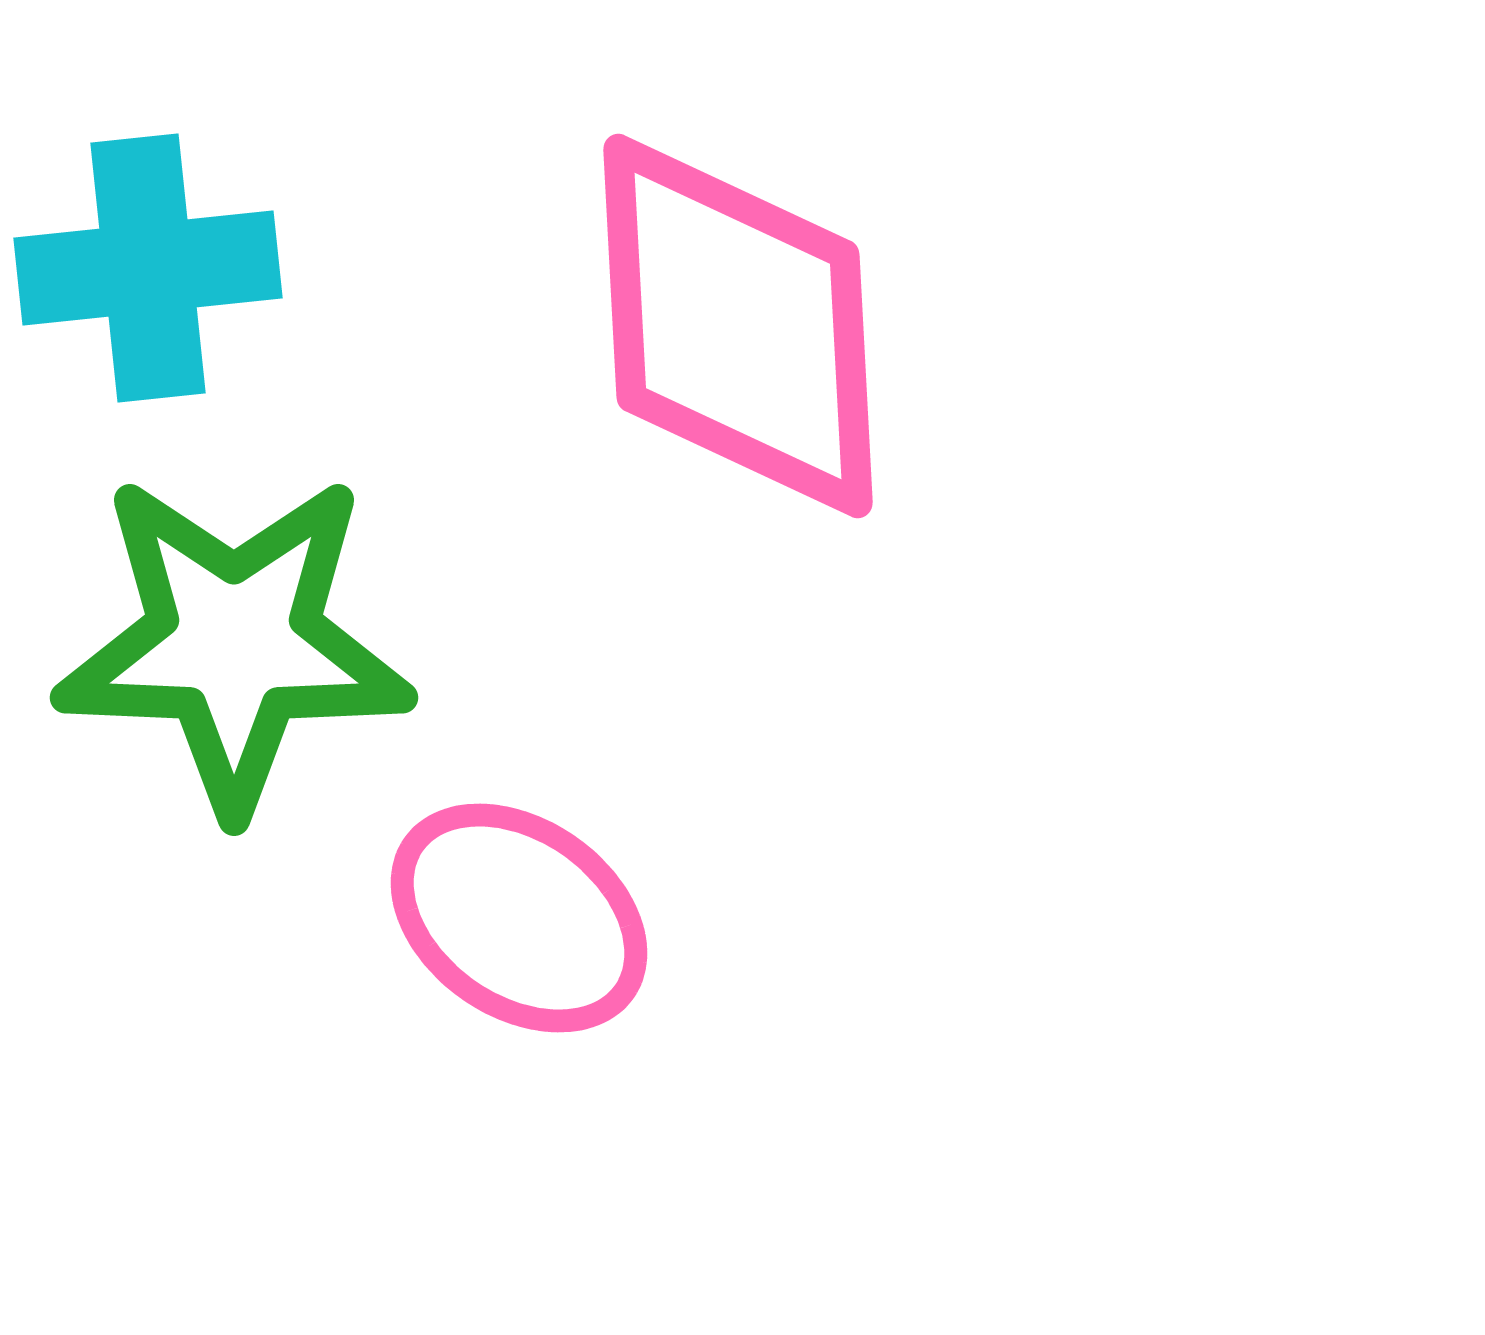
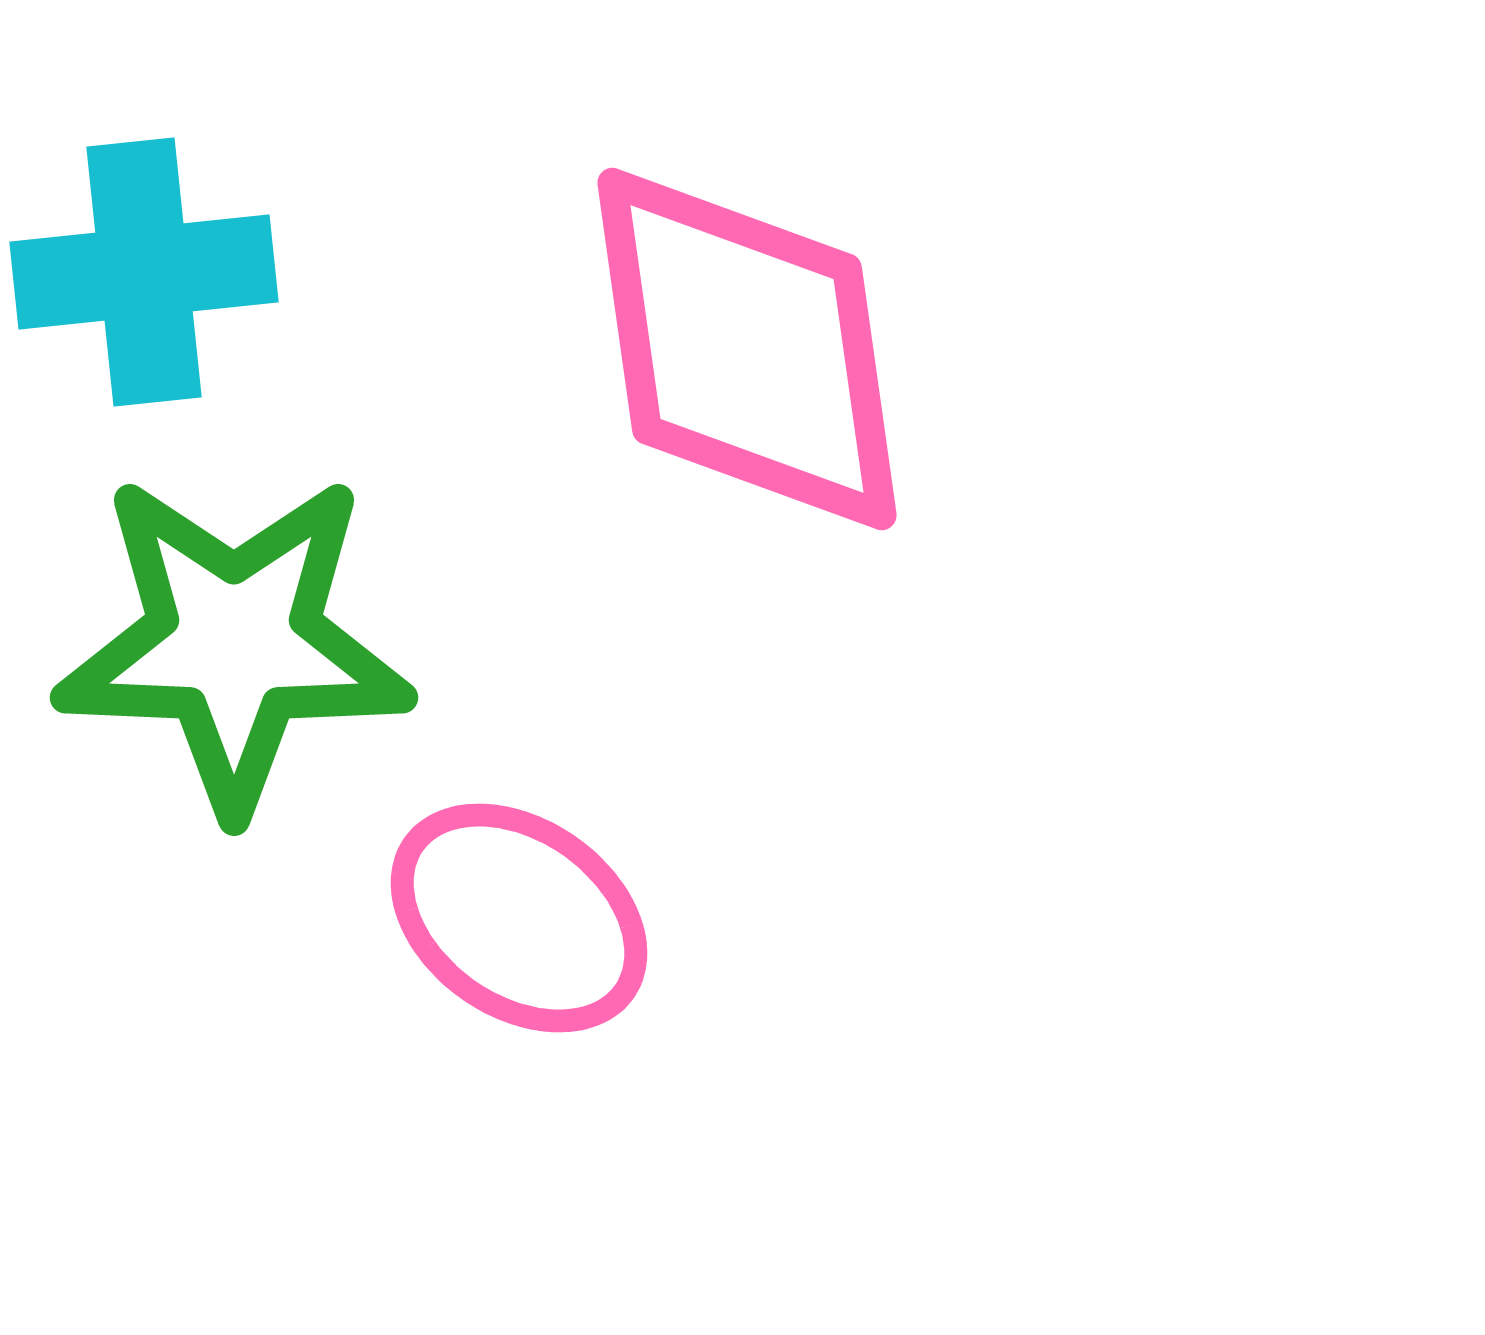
cyan cross: moved 4 px left, 4 px down
pink diamond: moved 9 px right, 23 px down; rotated 5 degrees counterclockwise
